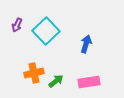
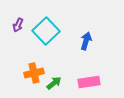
purple arrow: moved 1 px right
blue arrow: moved 3 px up
green arrow: moved 2 px left, 2 px down
